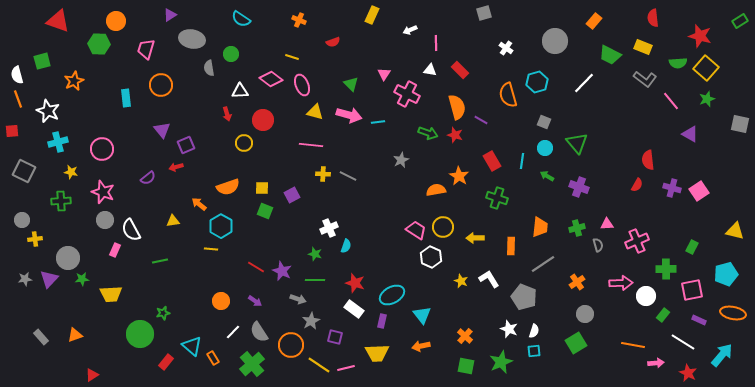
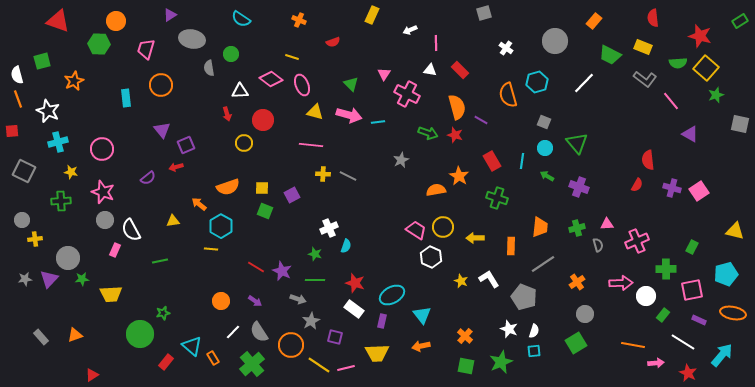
green star at (707, 99): moved 9 px right, 4 px up
